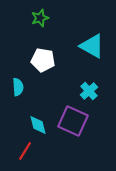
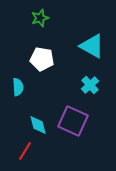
white pentagon: moved 1 px left, 1 px up
cyan cross: moved 1 px right, 6 px up
